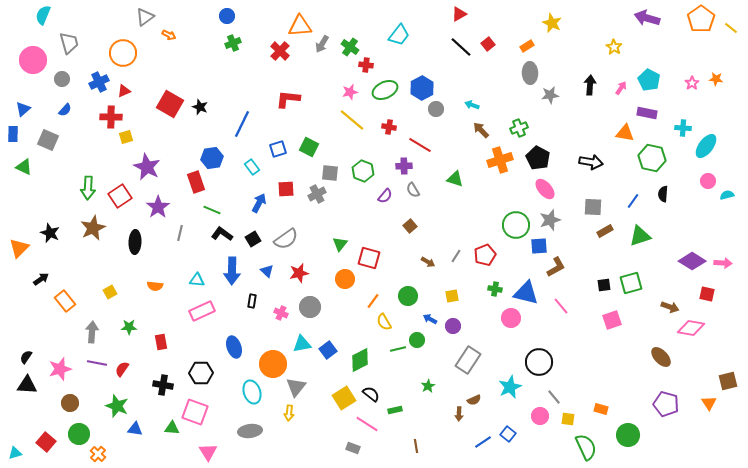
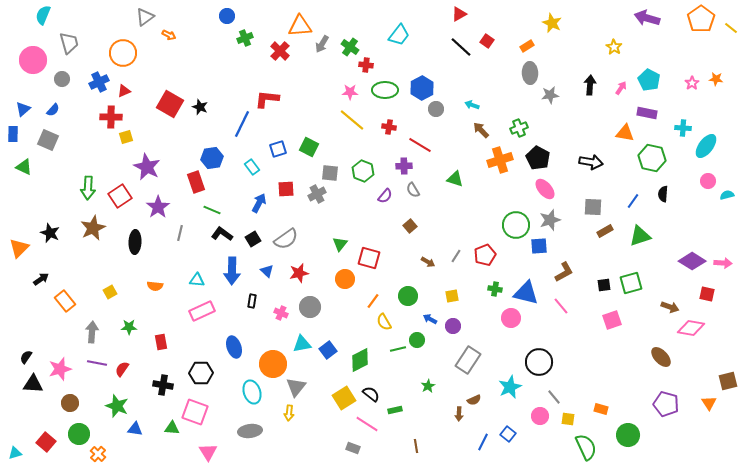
green cross at (233, 43): moved 12 px right, 5 px up
red square at (488, 44): moved 1 px left, 3 px up; rotated 16 degrees counterclockwise
green ellipse at (385, 90): rotated 25 degrees clockwise
pink star at (350, 92): rotated 14 degrees clockwise
red L-shape at (288, 99): moved 21 px left
blue semicircle at (65, 110): moved 12 px left
brown L-shape at (556, 267): moved 8 px right, 5 px down
black triangle at (27, 385): moved 6 px right, 1 px up
blue line at (483, 442): rotated 30 degrees counterclockwise
